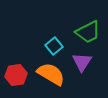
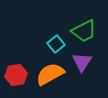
green trapezoid: moved 4 px left, 1 px up
cyan square: moved 2 px right, 2 px up
orange semicircle: moved 1 px left; rotated 60 degrees counterclockwise
